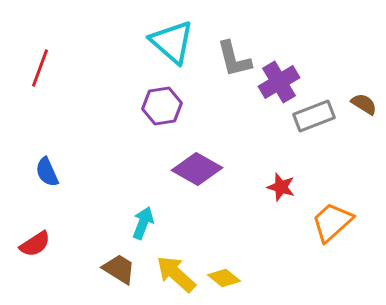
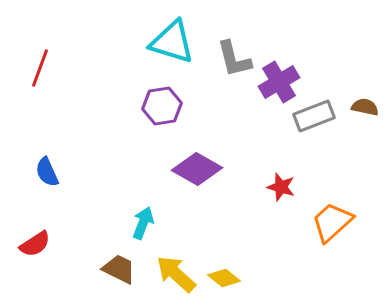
cyan triangle: rotated 24 degrees counterclockwise
brown semicircle: moved 1 px right, 3 px down; rotated 20 degrees counterclockwise
brown trapezoid: rotated 6 degrees counterclockwise
